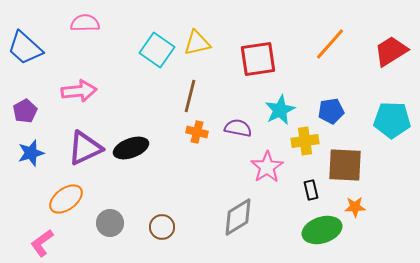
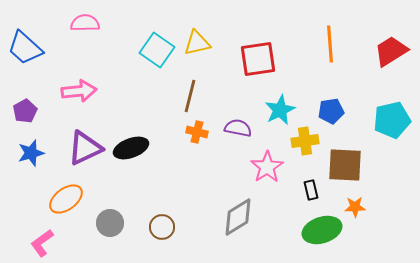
orange line: rotated 45 degrees counterclockwise
cyan pentagon: rotated 15 degrees counterclockwise
